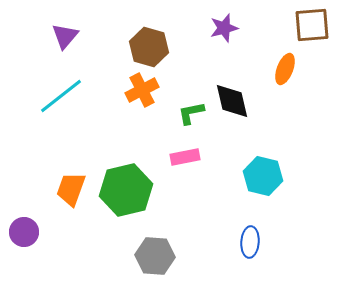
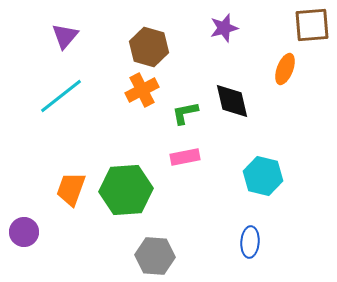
green L-shape: moved 6 px left
green hexagon: rotated 9 degrees clockwise
